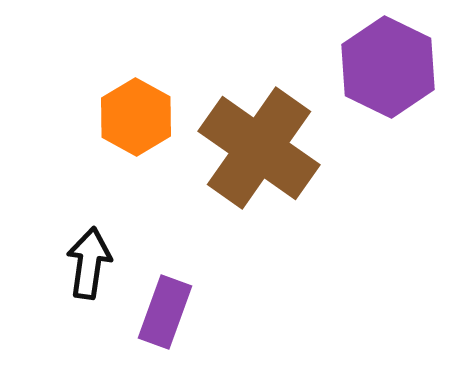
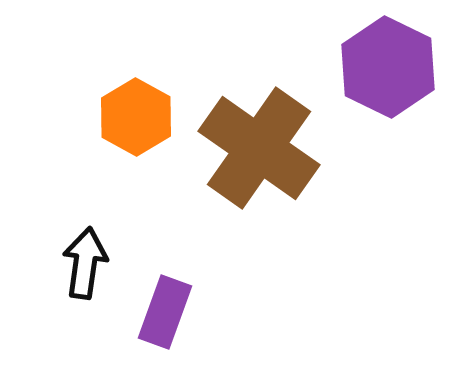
black arrow: moved 4 px left
